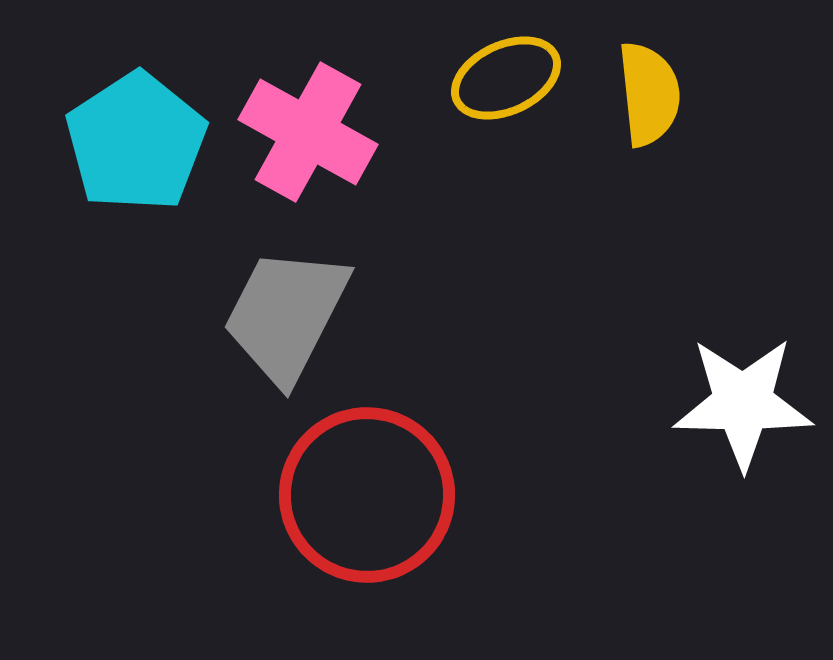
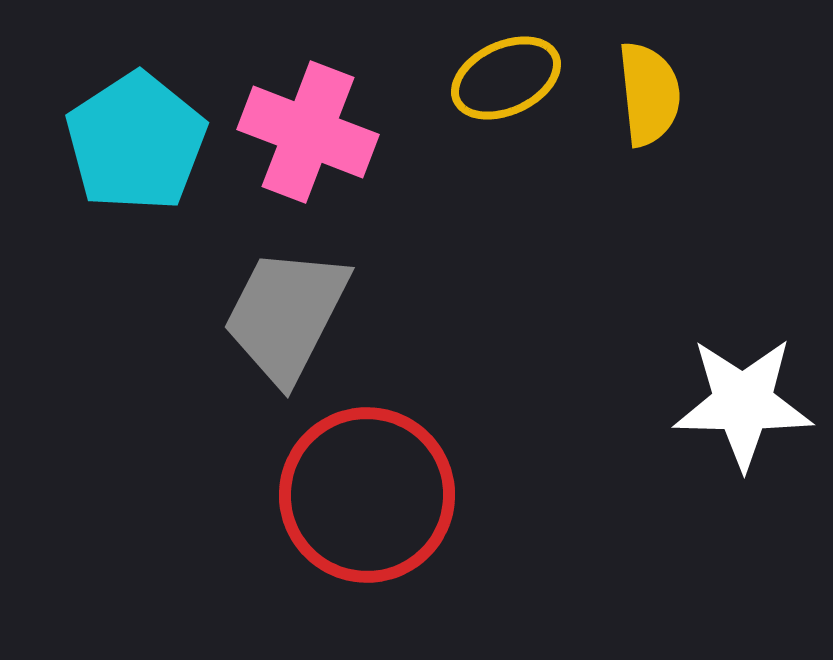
pink cross: rotated 8 degrees counterclockwise
